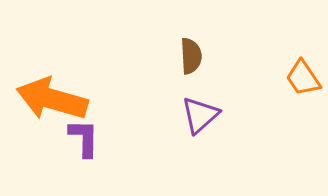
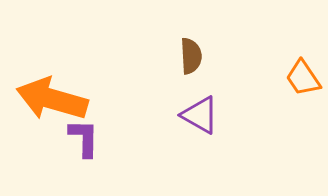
purple triangle: rotated 48 degrees counterclockwise
